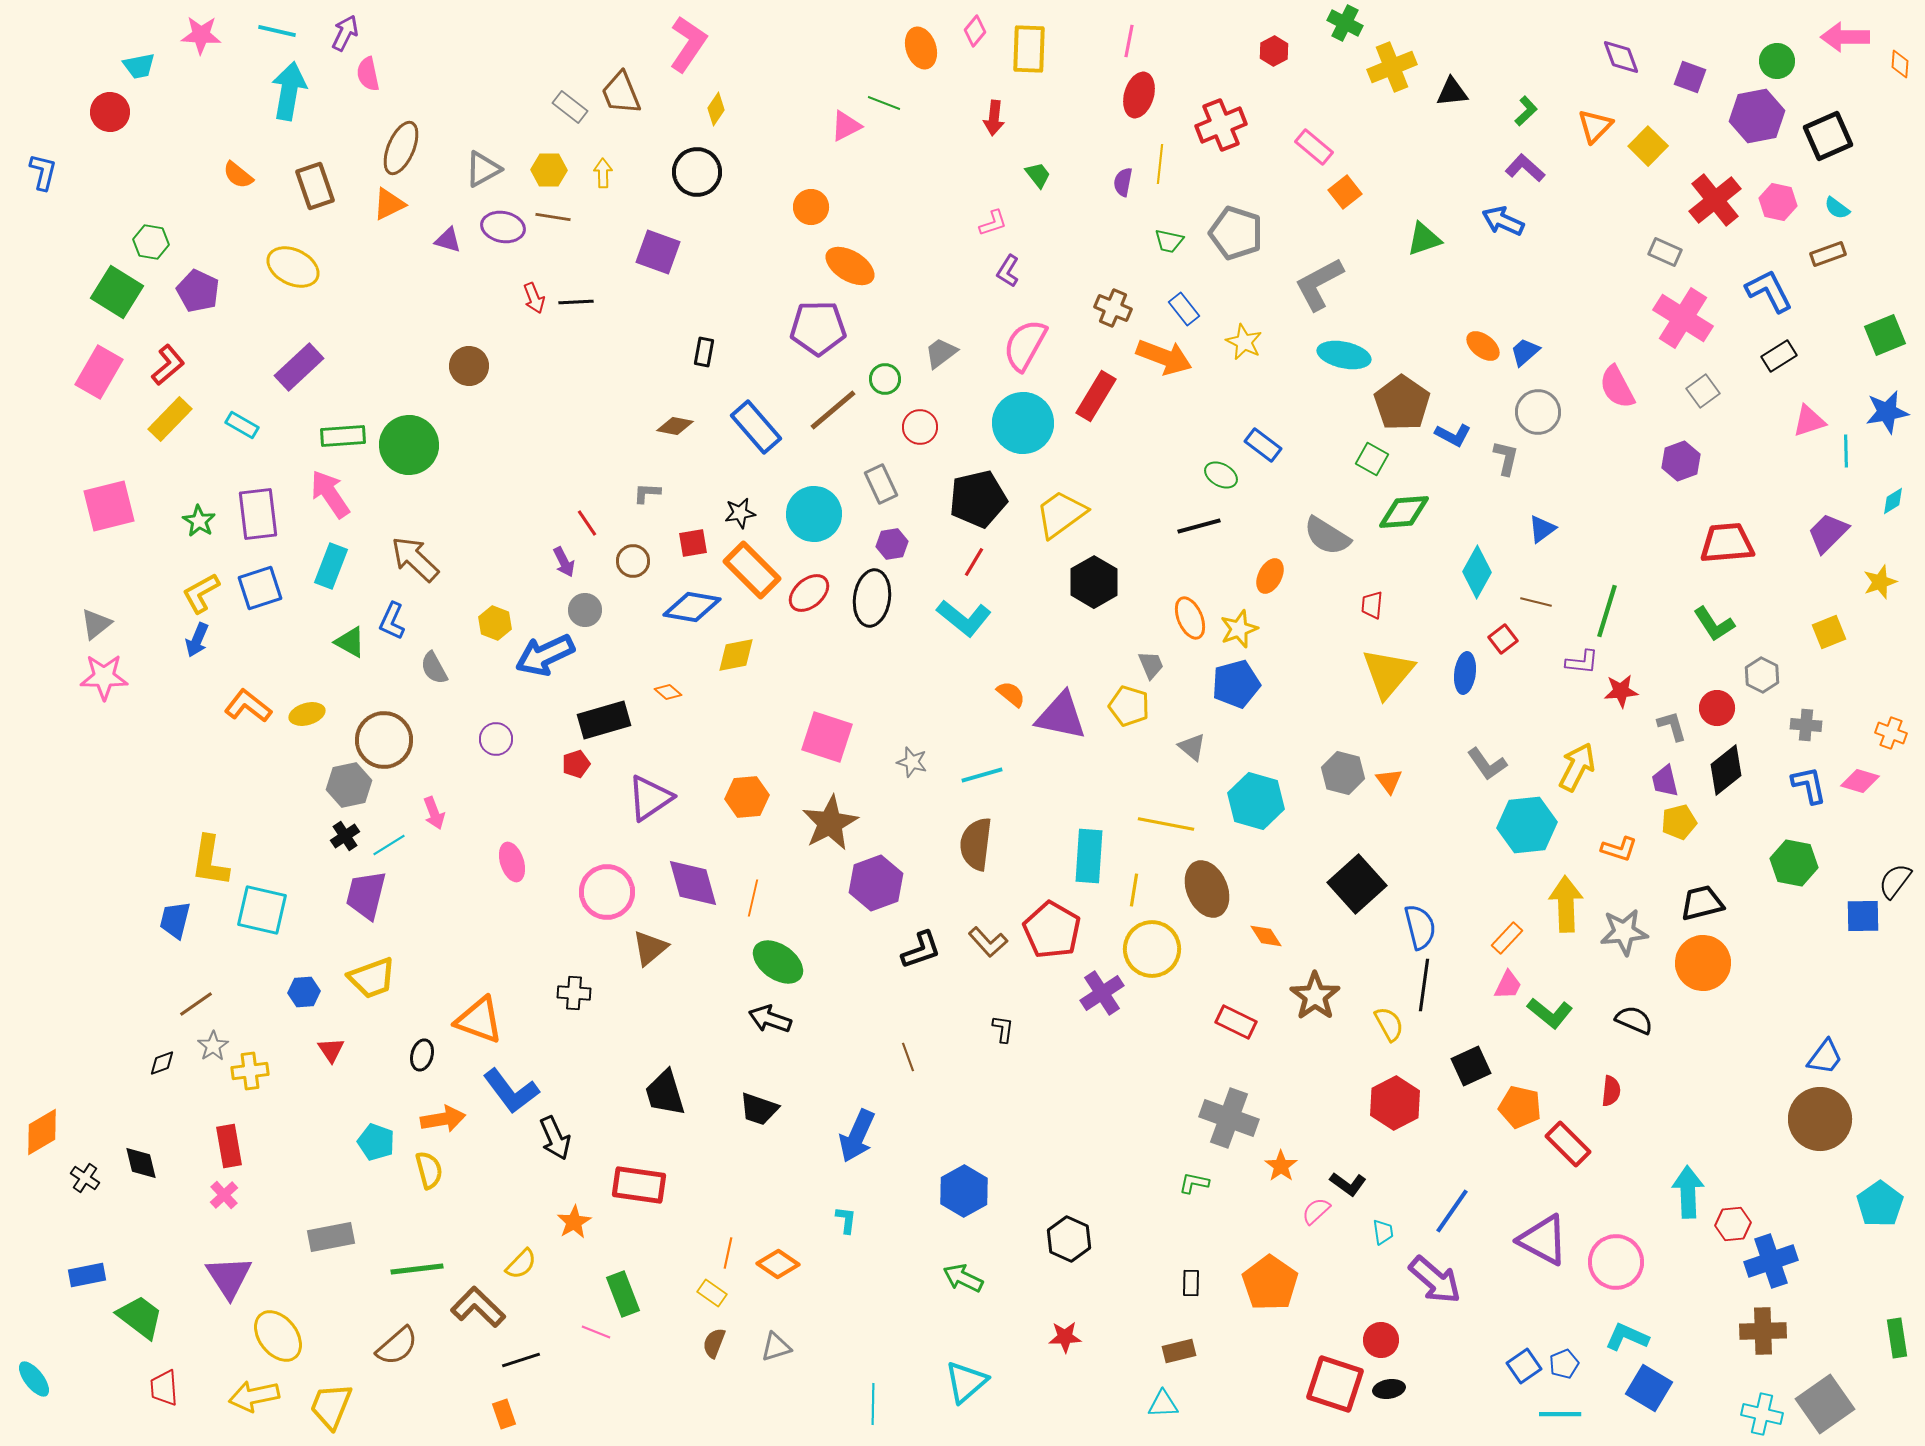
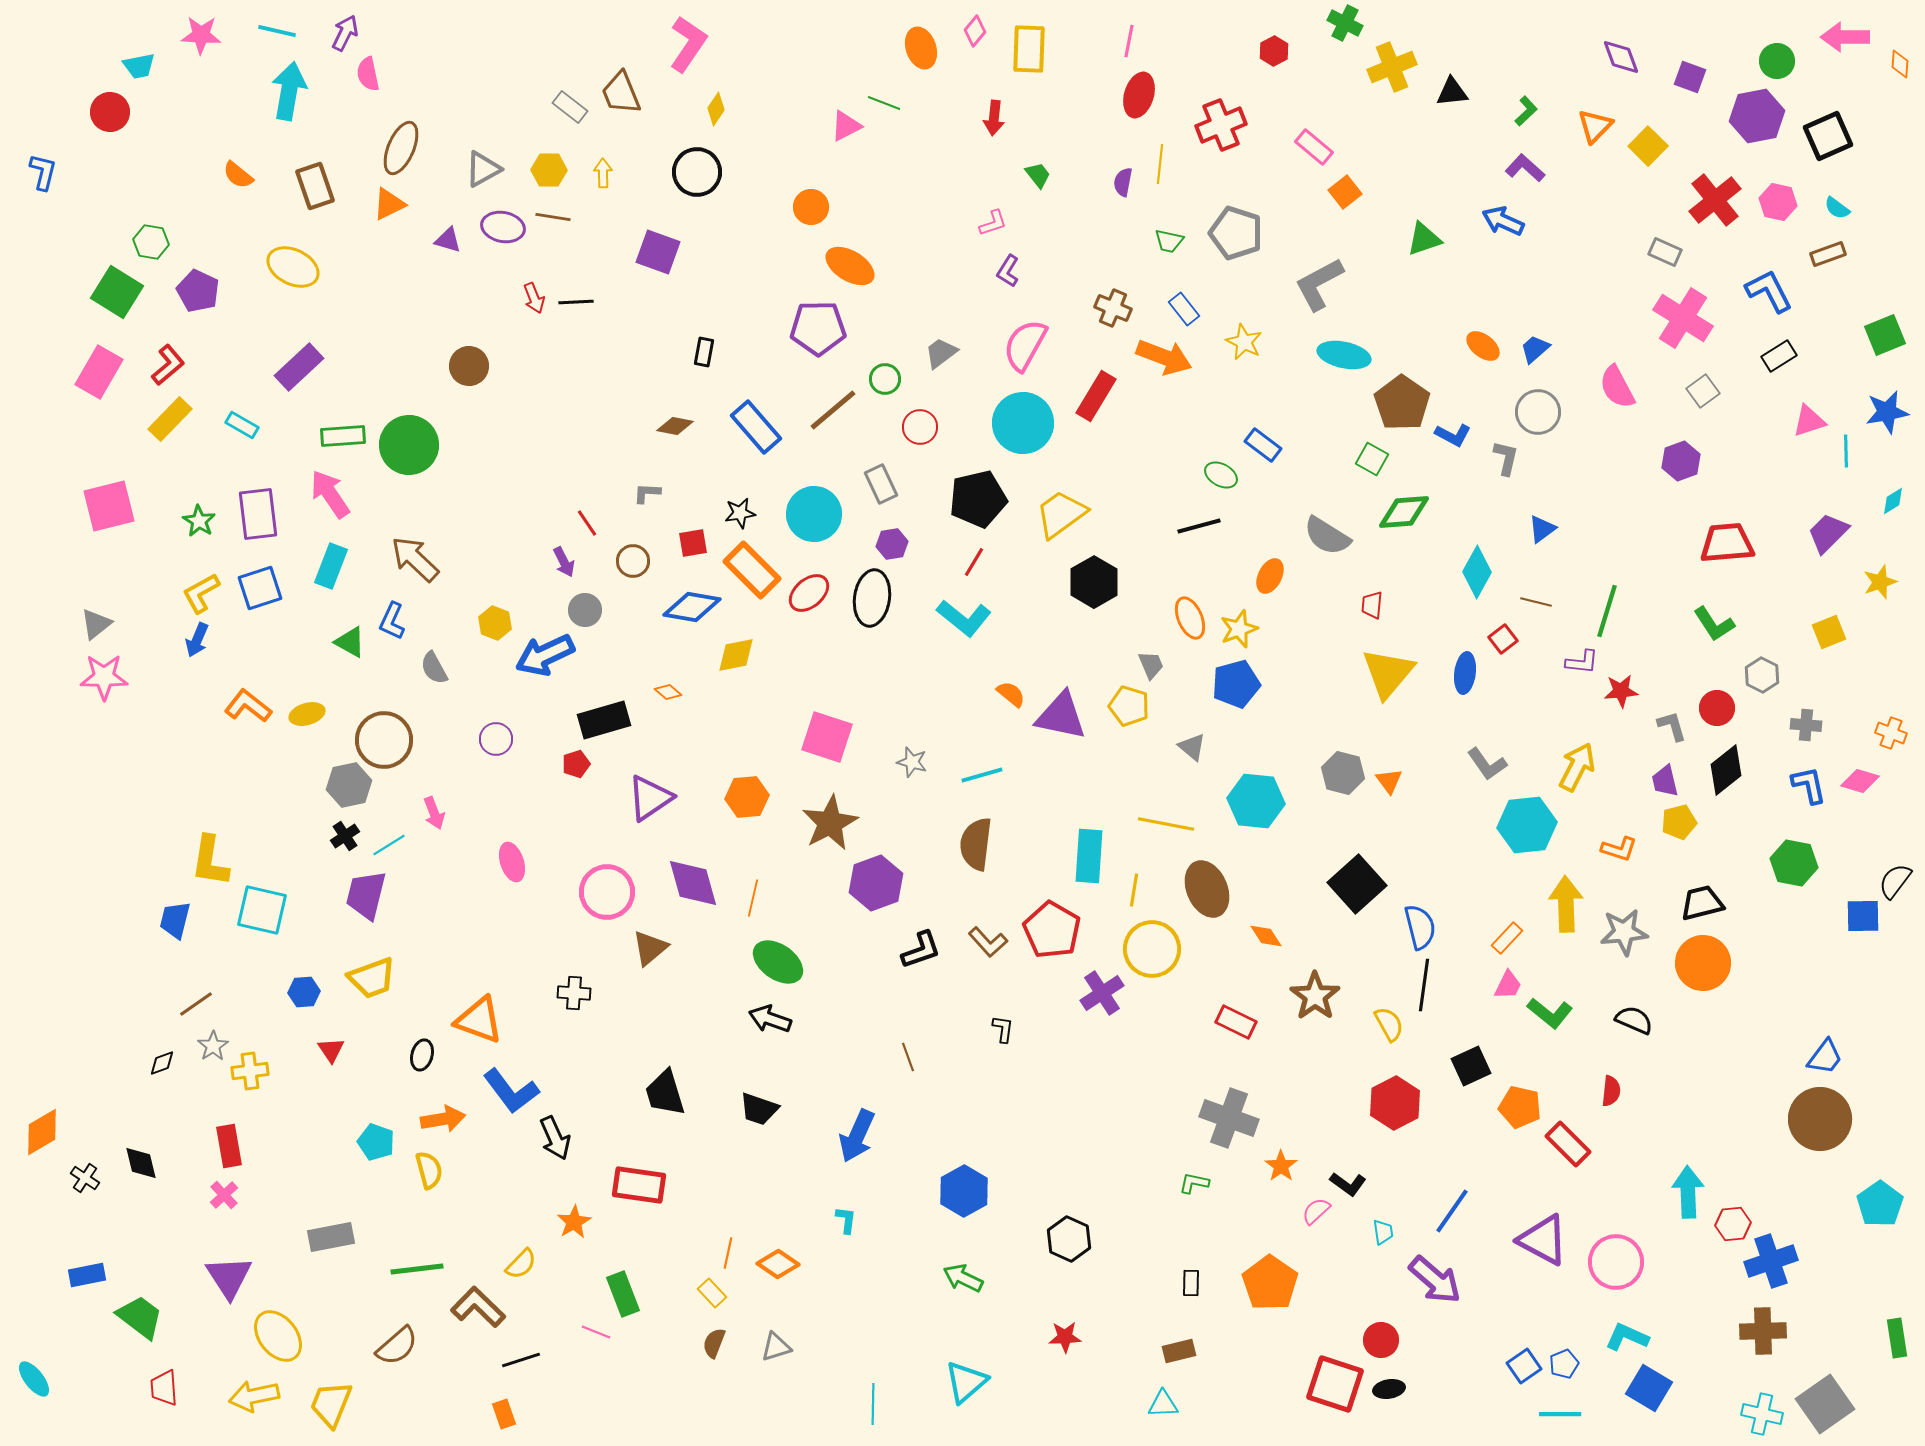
blue trapezoid at (1525, 352): moved 10 px right, 3 px up
cyan hexagon at (1256, 801): rotated 10 degrees counterclockwise
yellow rectangle at (712, 1293): rotated 12 degrees clockwise
yellow trapezoid at (331, 1406): moved 2 px up
